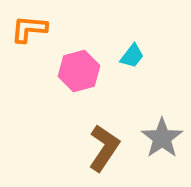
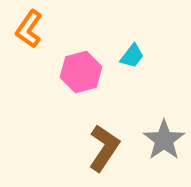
orange L-shape: rotated 60 degrees counterclockwise
pink hexagon: moved 2 px right, 1 px down
gray star: moved 2 px right, 2 px down
